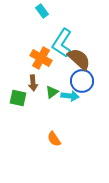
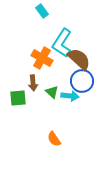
orange cross: moved 1 px right
green triangle: rotated 40 degrees counterclockwise
green square: rotated 18 degrees counterclockwise
